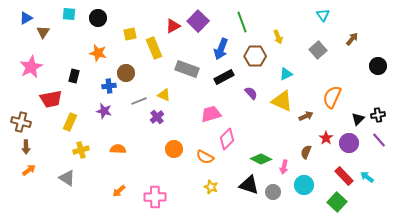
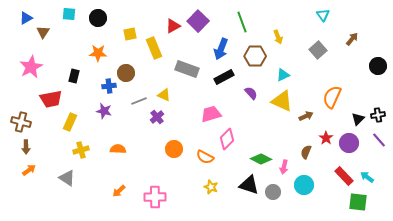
orange star at (98, 53): rotated 12 degrees counterclockwise
cyan triangle at (286, 74): moved 3 px left, 1 px down
green square at (337, 202): moved 21 px right; rotated 36 degrees counterclockwise
